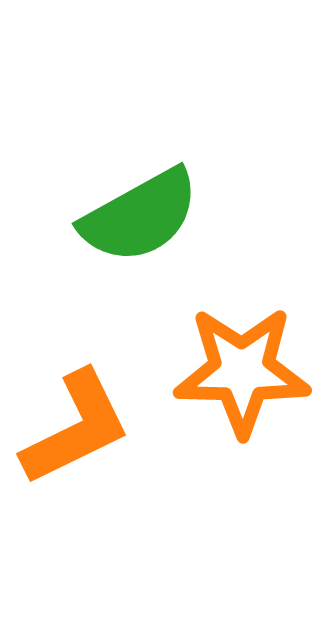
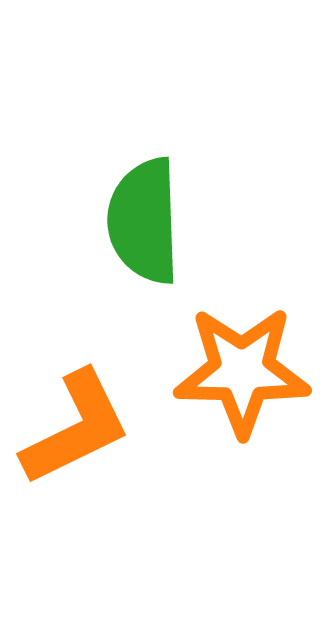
green semicircle: moved 4 px right, 5 px down; rotated 117 degrees clockwise
